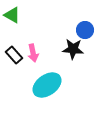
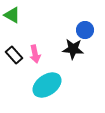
pink arrow: moved 2 px right, 1 px down
